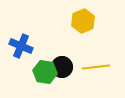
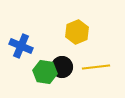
yellow hexagon: moved 6 px left, 11 px down
